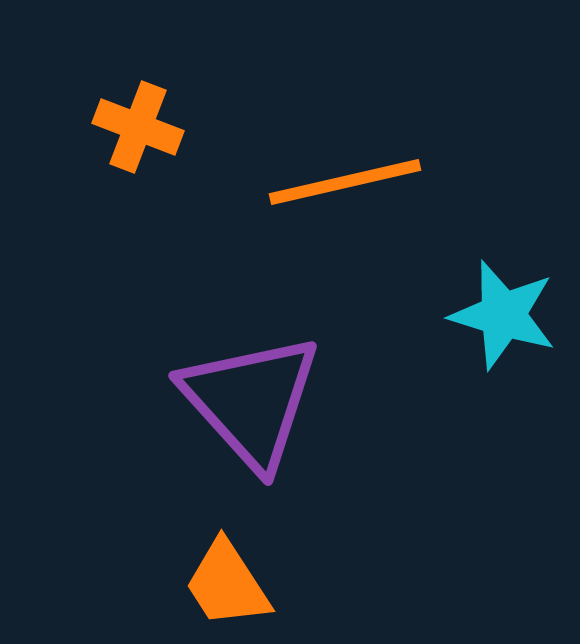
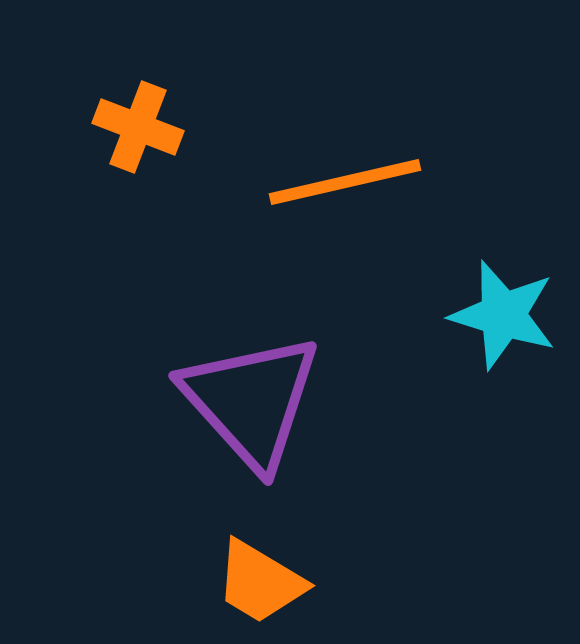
orange trapezoid: moved 33 px right, 2 px up; rotated 26 degrees counterclockwise
